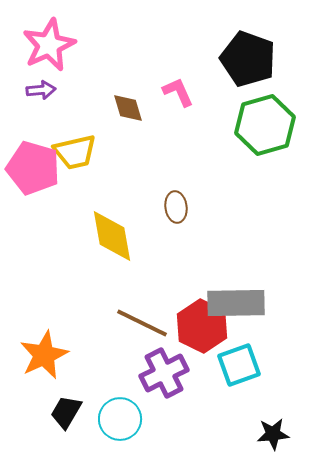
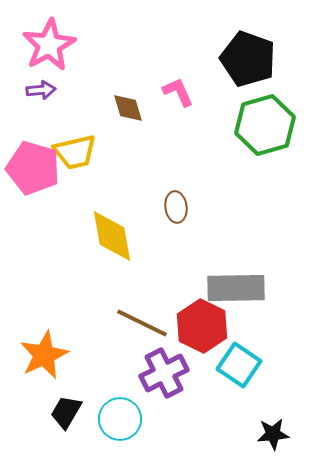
pink star: rotated 4 degrees counterclockwise
gray rectangle: moved 15 px up
cyan square: rotated 36 degrees counterclockwise
